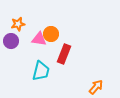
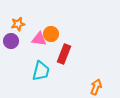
orange arrow: rotated 21 degrees counterclockwise
